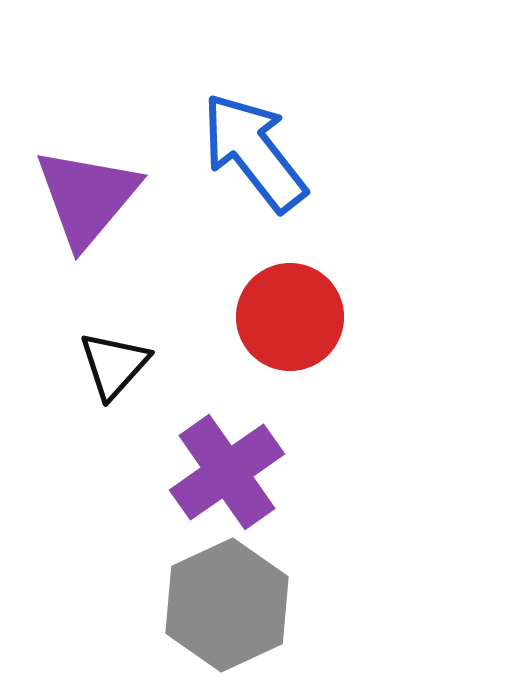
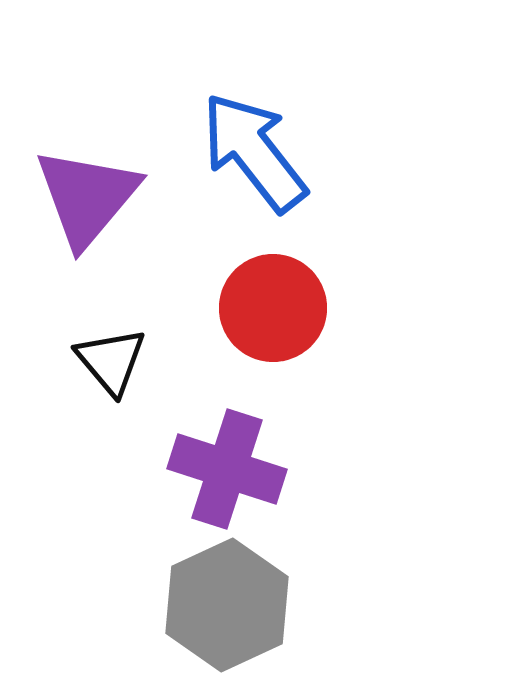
red circle: moved 17 px left, 9 px up
black triangle: moved 3 px left, 4 px up; rotated 22 degrees counterclockwise
purple cross: moved 3 px up; rotated 37 degrees counterclockwise
